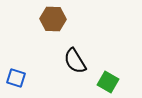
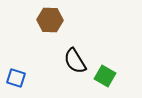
brown hexagon: moved 3 px left, 1 px down
green square: moved 3 px left, 6 px up
